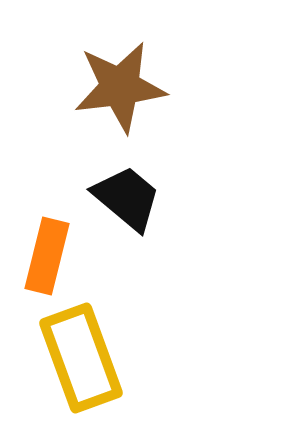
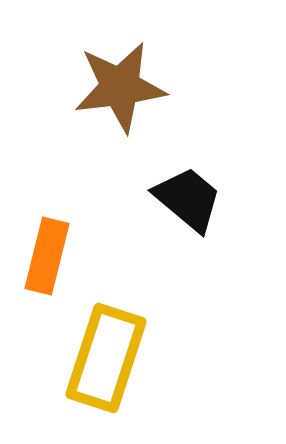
black trapezoid: moved 61 px right, 1 px down
yellow rectangle: moved 25 px right; rotated 38 degrees clockwise
